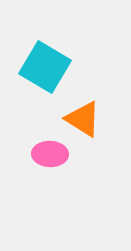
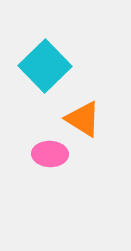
cyan square: moved 1 px up; rotated 15 degrees clockwise
